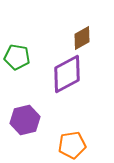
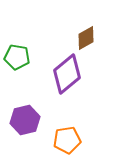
brown diamond: moved 4 px right
purple diamond: rotated 12 degrees counterclockwise
orange pentagon: moved 5 px left, 5 px up
